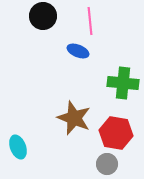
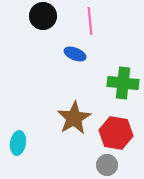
blue ellipse: moved 3 px left, 3 px down
brown star: rotated 20 degrees clockwise
cyan ellipse: moved 4 px up; rotated 30 degrees clockwise
gray circle: moved 1 px down
